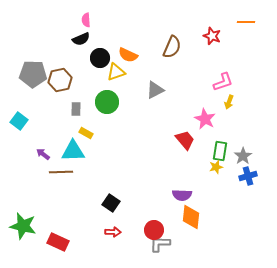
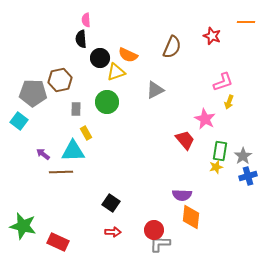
black semicircle: rotated 108 degrees clockwise
gray pentagon: moved 19 px down
yellow rectangle: rotated 32 degrees clockwise
